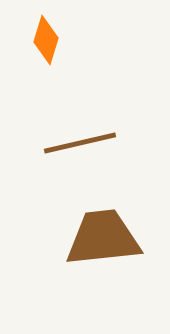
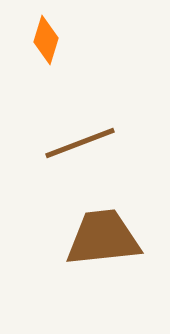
brown line: rotated 8 degrees counterclockwise
